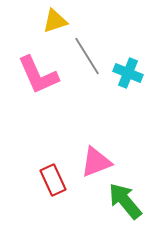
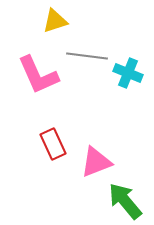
gray line: rotated 51 degrees counterclockwise
red rectangle: moved 36 px up
